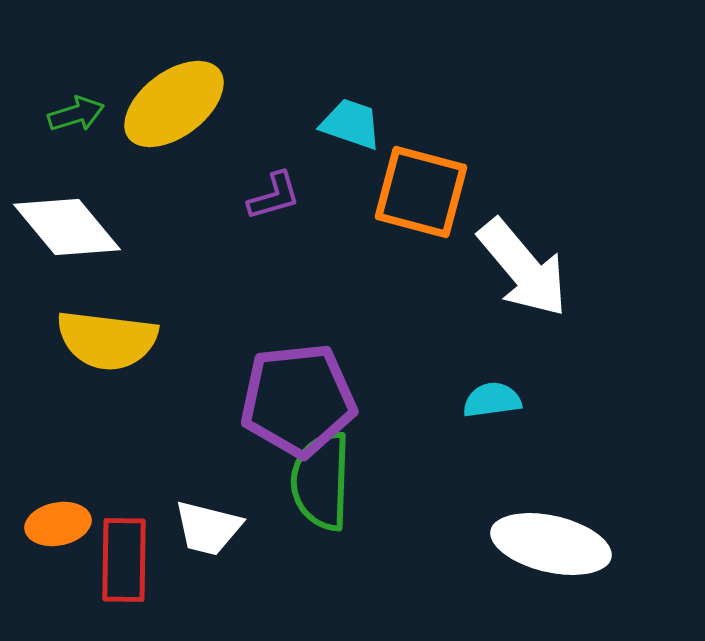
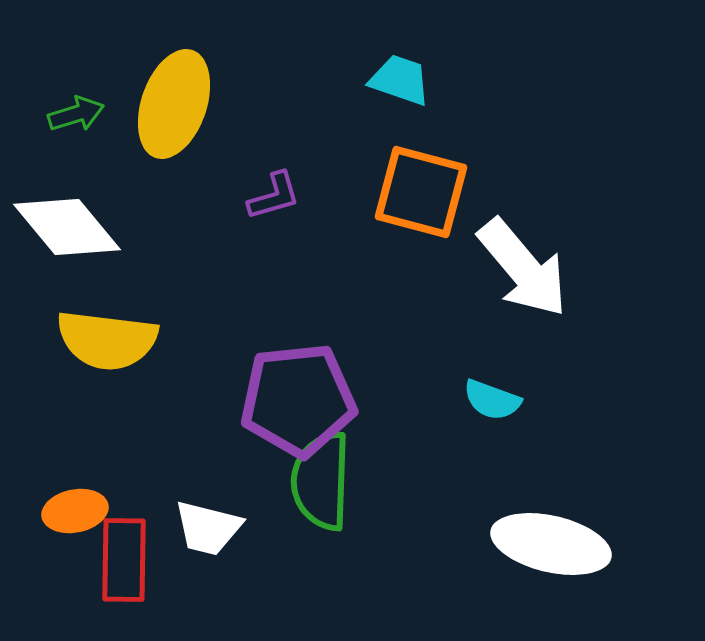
yellow ellipse: rotated 34 degrees counterclockwise
cyan trapezoid: moved 49 px right, 44 px up
cyan semicircle: rotated 152 degrees counterclockwise
orange ellipse: moved 17 px right, 13 px up
